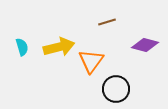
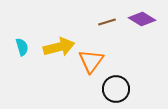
purple diamond: moved 3 px left, 26 px up; rotated 16 degrees clockwise
